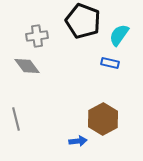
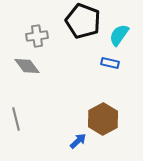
blue arrow: rotated 36 degrees counterclockwise
